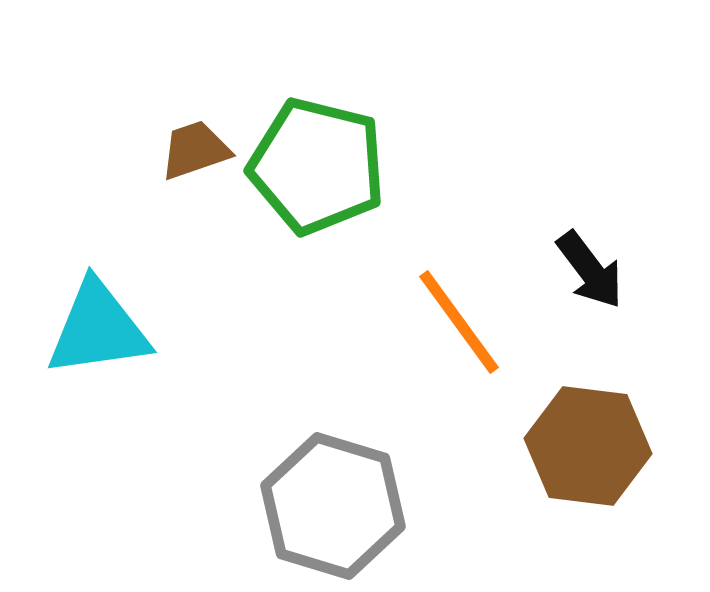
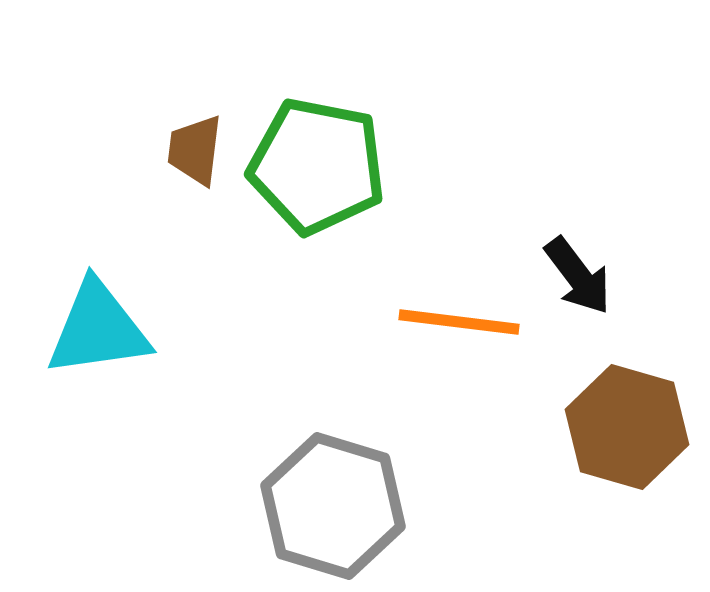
brown trapezoid: rotated 64 degrees counterclockwise
green pentagon: rotated 3 degrees counterclockwise
black arrow: moved 12 px left, 6 px down
orange line: rotated 47 degrees counterclockwise
brown hexagon: moved 39 px right, 19 px up; rotated 9 degrees clockwise
